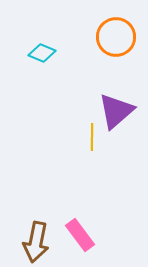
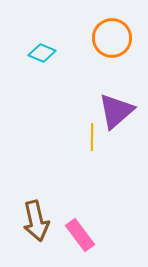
orange circle: moved 4 px left, 1 px down
brown arrow: moved 21 px up; rotated 24 degrees counterclockwise
